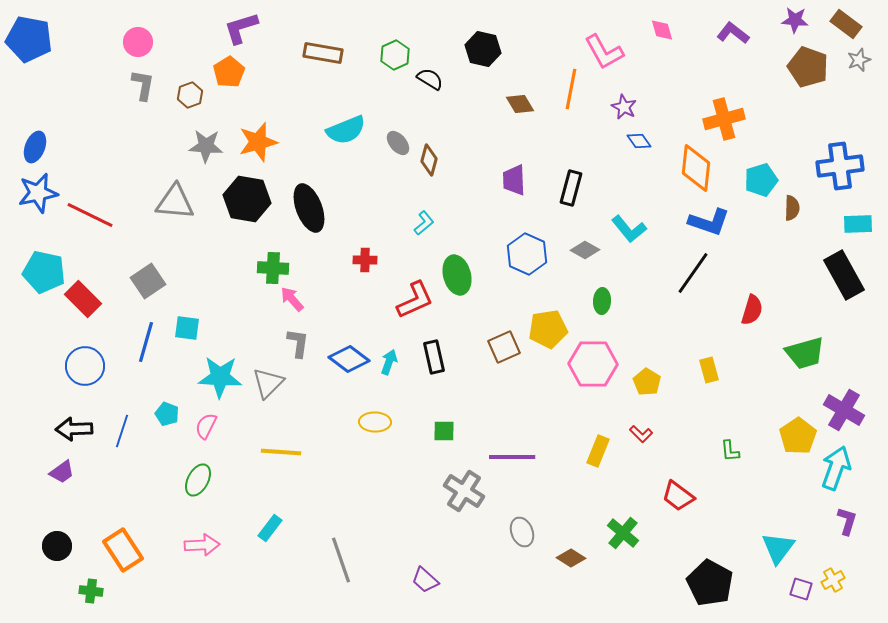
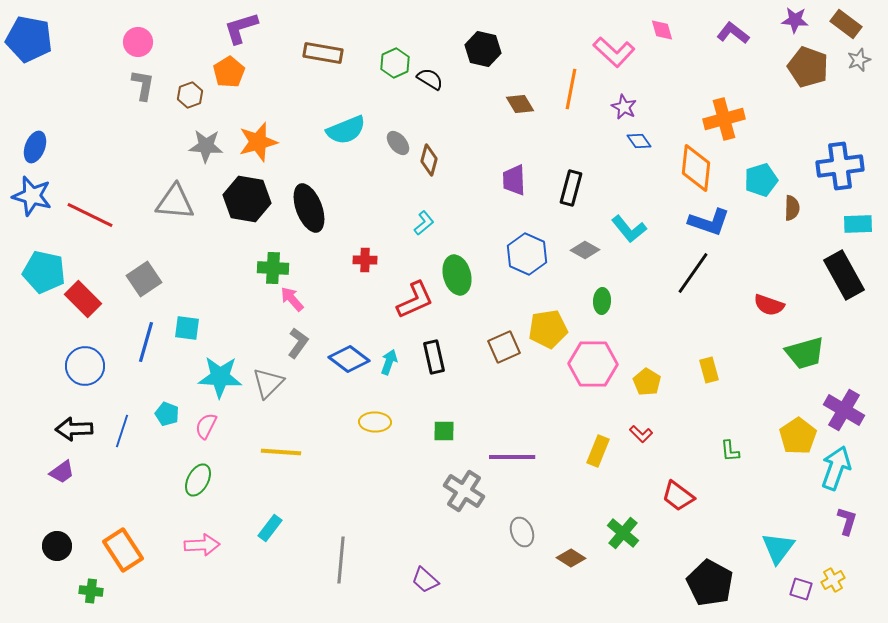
pink L-shape at (604, 52): moved 10 px right; rotated 18 degrees counterclockwise
green hexagon at (395, 55): moved 8 px down
blue star at (38, 193): moved 6 px left, 3 px down; rotated 27 degrees clockwise
gray square at (148, 281): moved 4 px left, 2 px up
red semicircle at (752, 310): moved 17 px right, 5 px up; rotated 92 degrees clockwise
gray L-shape at (298, 343): rotated 28 degrees clockwise
gray line at (341, 560): rotated 24 degrees clockwise
